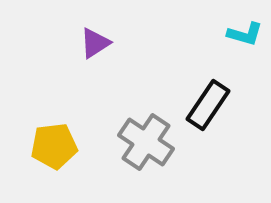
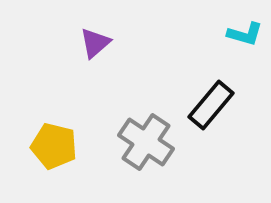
purple triangle: rotated 8 degrees counterclockwise
black rectangle: moved 3 px right; rotated 6 degrees clockwise
yellow pentagon: rotated 21 degrees clockwise
